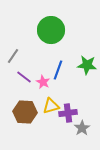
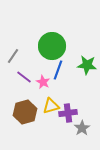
green circle: moved 1 px right, 16 px down
brown hexagon: rotated 20 degrees counterclockwise
